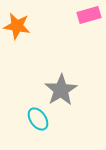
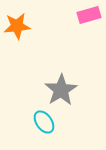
orange star: rotated 16 degrees counterclockwise
cyan ellipse: moved 6 px right, 3 px down
